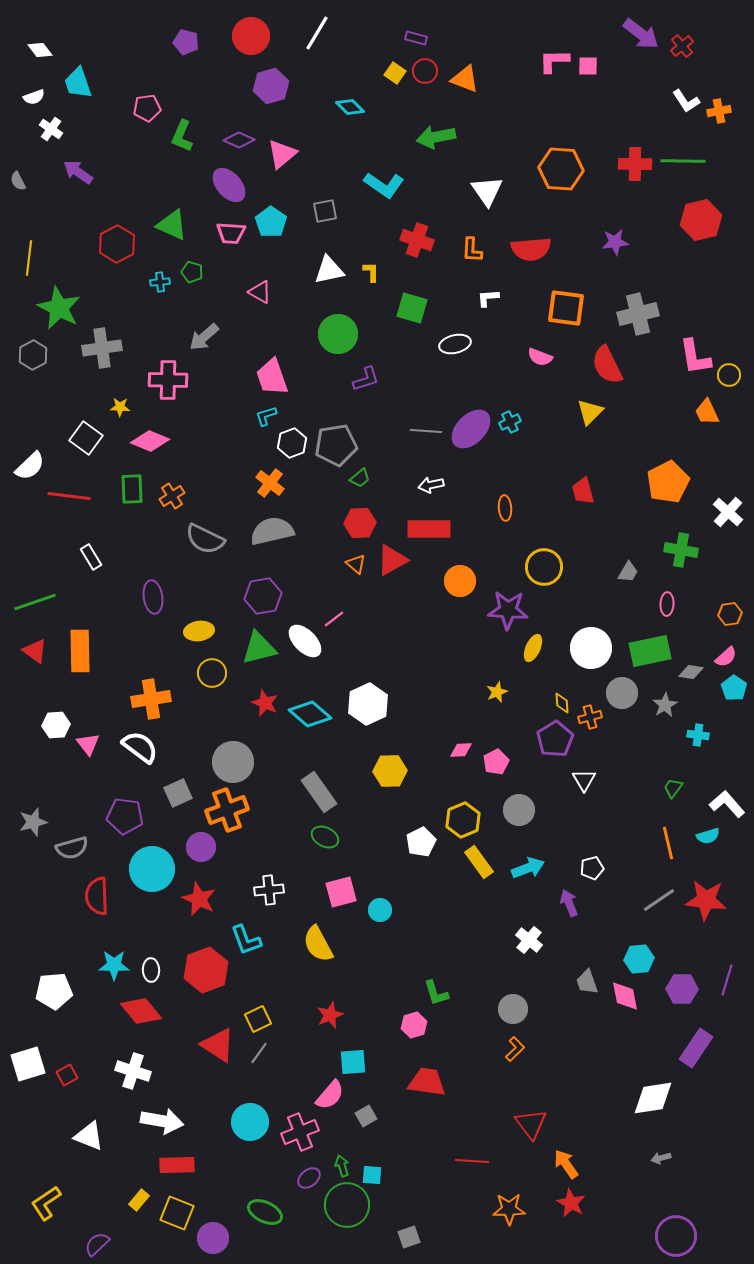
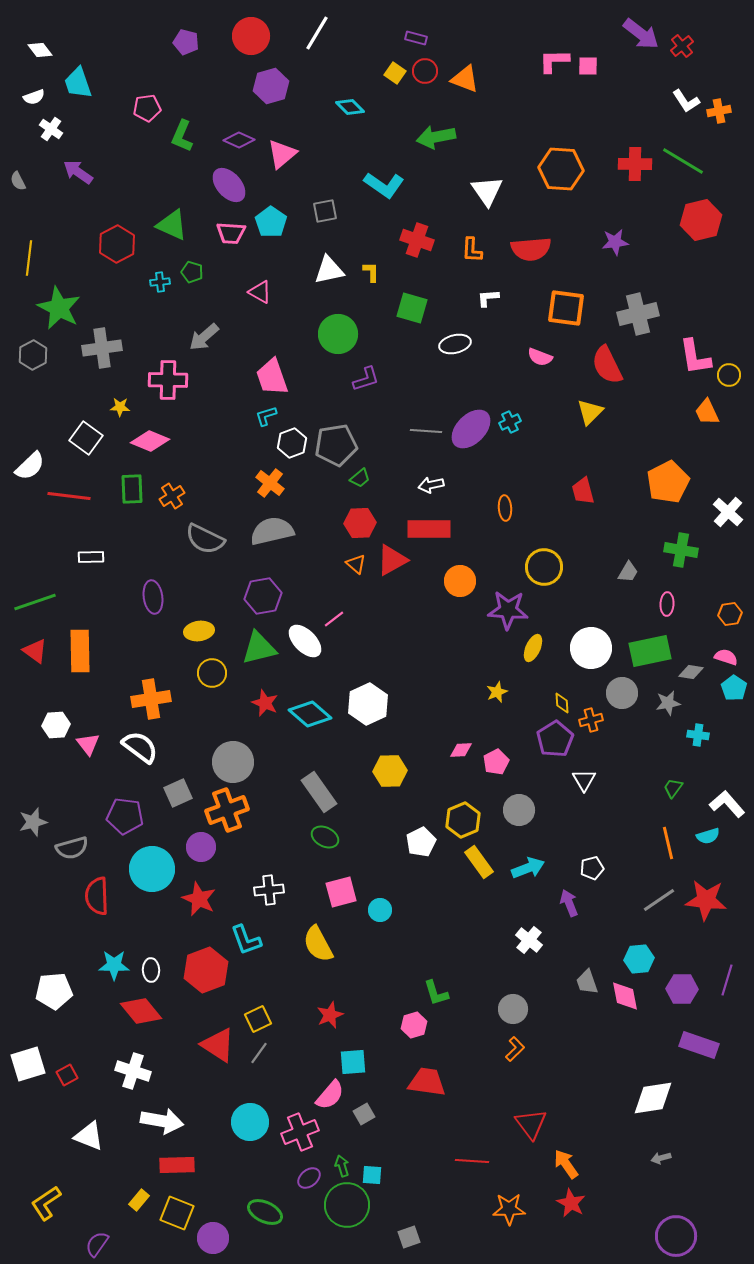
green line at (683, 161): rotated 30 degrees clockwise
white rectangle at (91, 557): rotated 60 degrees counterclockwise
pink semicircle at (726, 657): rotated 120 degrees counterclockwise
gray star at (665, 705): moved 3 px right, 2 px up; rotated 20 degrees clockwise
orange cross at (590, 717): moved 1 px right, 3 px down
purple rectangle at (696, 1048): moved 3 px right, 3 px up; rotated 75 degrees clockwise
gray square at (366, 1116): moved 2 px left, 2 px up
purple semicircle at (97, 1244): rotated 12 degrees counterclockwise
